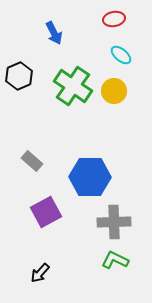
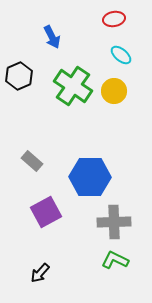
blue arrow: moved 2 px left, 4 px down
